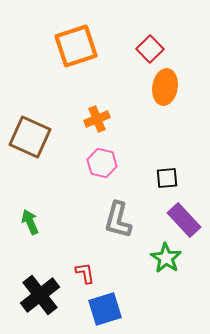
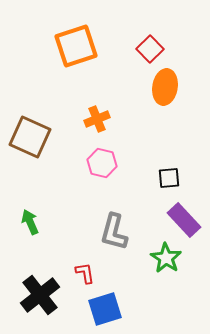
black square: moved 2 px right
gray L-shape: moved 4 px left, 12 px down
